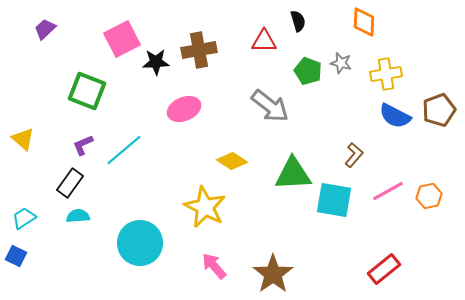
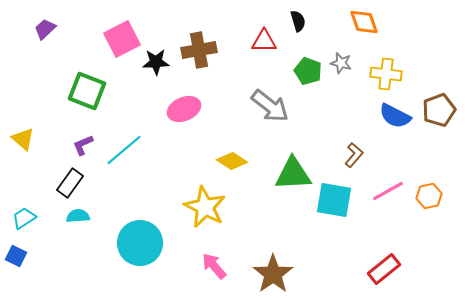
orange diamond: rotated 20 degrees counterclockwise
yellow cross: rotated 16 degrees clockwise
